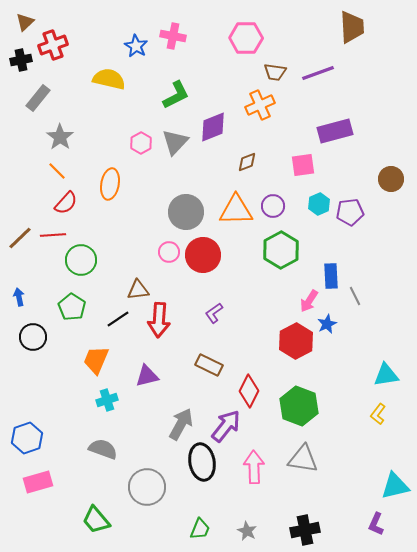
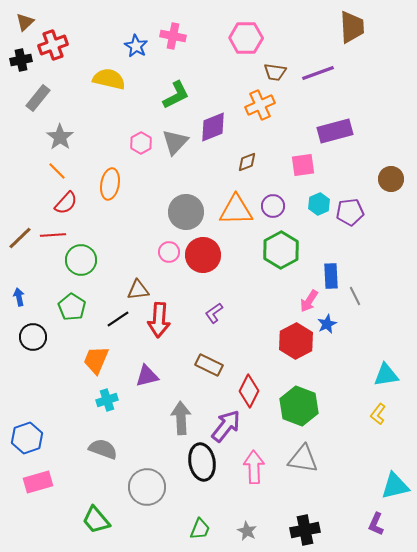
gray arrow at (181, 424): moved 6 px up; rotated 32 degrees counterclockwise
